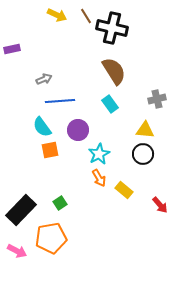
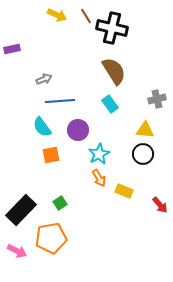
orange square: moved 1 px right, 5 px down
yellow rectangle: moved 1 px down; rotated 18 degrees counterclockwise
